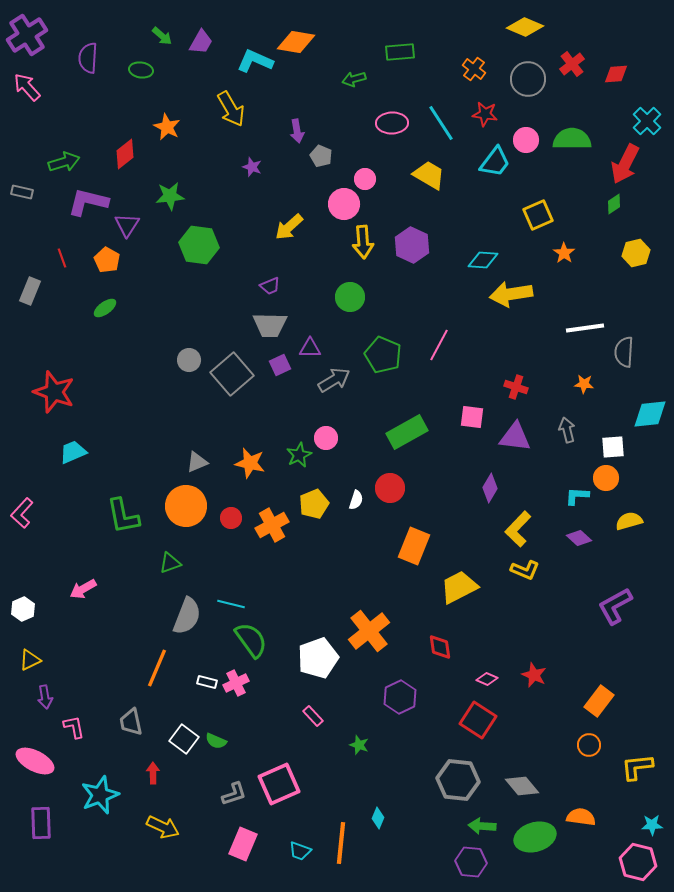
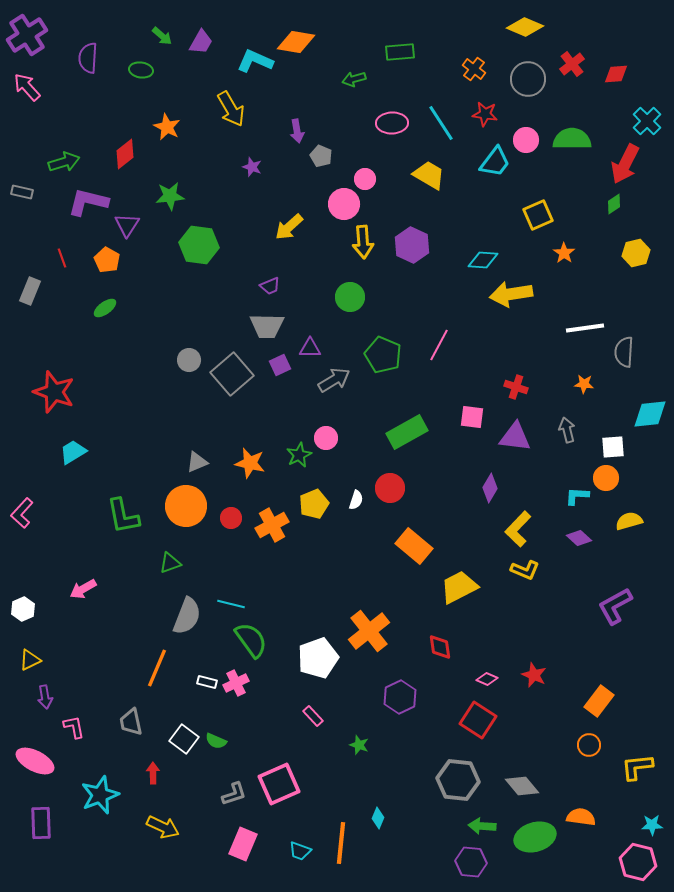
gray trapezoid at (270, 325): moved 3 px left, 1 px down
cyan trapezoid at (73, 452): rotated 8 degrees counterclockwise
orange rectangle at (414, 546): rotated 72 degrees counterclockwise
